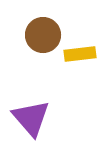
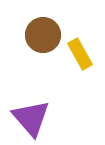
yellow rectangle: rotated 68 degrees clockwise
